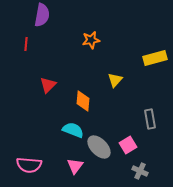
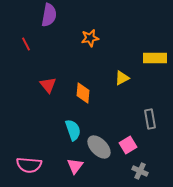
purple semicircle: moved 7 px right
orange star: moved 1 px left, 2 px up
red line: rotated 32 degrees counterclockwise
yellow rectangle: rotated 15 degrees clockwise
yellow triangle: moved 7 px right, 2 px up; rotated 21 degrees clockwise
red triangle: rotated 24 degrees counterclockwise
orange diamond: moved 8 px up
cyan semicircle: rotated 50 degrees clockwise
